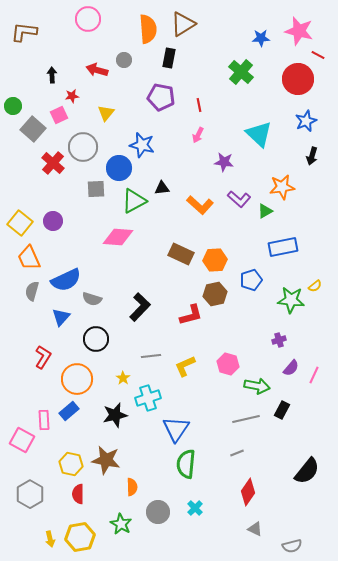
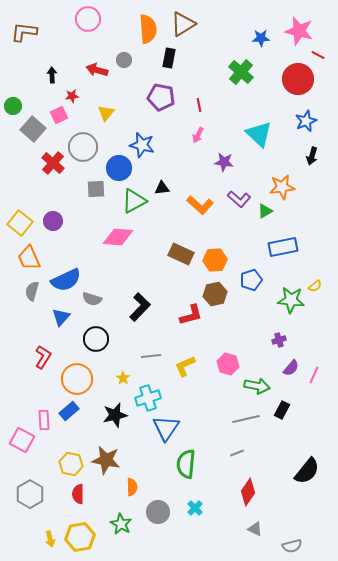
blue triangle at (176, 429): moved 10 px left, 1 px up
